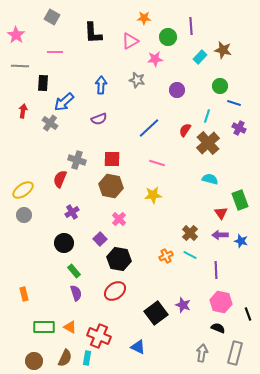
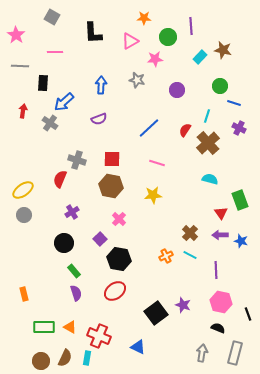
brown circle at (34, 361): moved 7 px right
